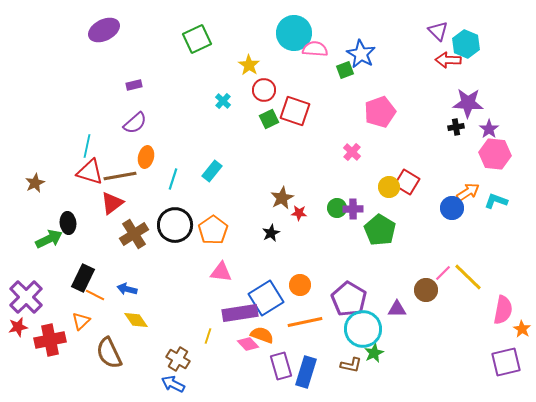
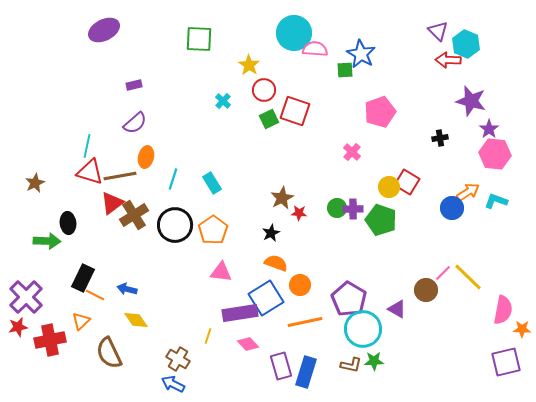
green square at (197, 39): moved 2 px right; rotated 28 degrees clockwise
green square at (345, 70): rotated 18 degrees clockwise
purple star at (468, 103): moved 3 px right, 2 px up; rotated 12 degrees clockwise
black cross at (456, 127): moved 16 px left, 11 px down
cyan rectangle at (212, 171): moved 12 px down; rotated 70 degrees counterclockwise
green pentagon at (380, 230): moved 1 px right, 10 px up; rotated 12 degrees counterclockwise
brown cross at (134, 234): moved 19 px up
green arrow at (49, 239): moved 2 px left, 2 px down; rotated 28 degrees clockwise
purple triangle at (397, 309): rotated 30 degrees clockwise
orange star at (522, 329): rotated 30 degrees counterclockwise
orange semicircle at (262, 335): moved 14 px right, 72 px up
green star at (374, 353): moved 8 px down; rotated 24 degrees clockwise
